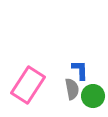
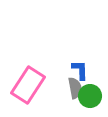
gray semicircle: moved 3 px right, 1 px up
green circle: moved 3 px left
